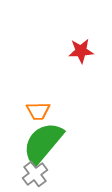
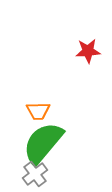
red star: moved 7 px right
